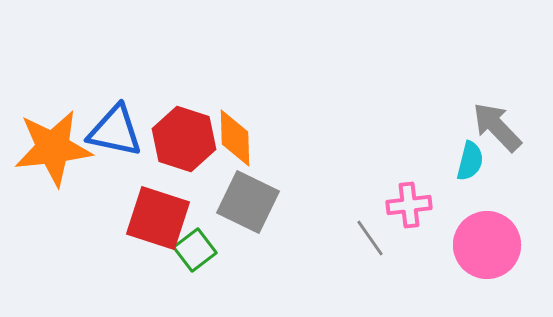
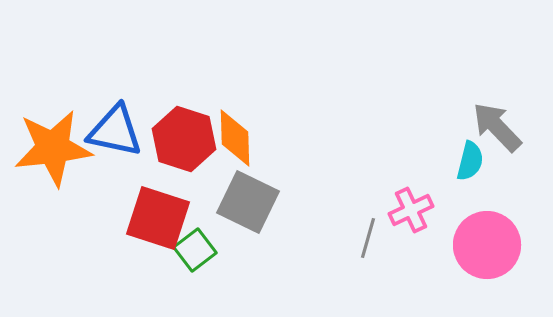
pink cross: moved 2 px right, 5 px down; rotated 18 degrees counterclockwise
gray line: moved 2 px left; rotated 51 degrees clockwise
